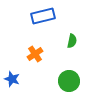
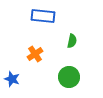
blue rectangle: rotated 20 degrees clockwise
green circle: moved 4 px up
